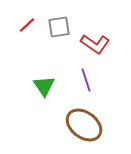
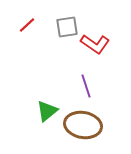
gray square: moved 8 px right
purple line: moved 6 px down
green triangle: moved 3 px right, 25 px down; rotated 25 degrees clockwise
brown ellipse: moved 1 px left; rotated 27 degrees counterclockwise
